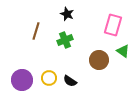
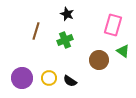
purple circle: moved 2 px up
